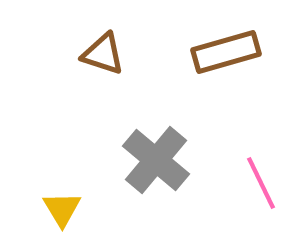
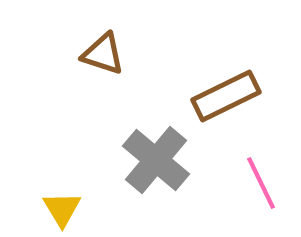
brown rectangle: moved 44 px down; rotated 10 degrees counterclockwise
